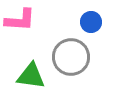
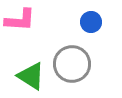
gray circle: moved 1 px right, 7 px down
green triangle: rotated 24 degrees clockwise
